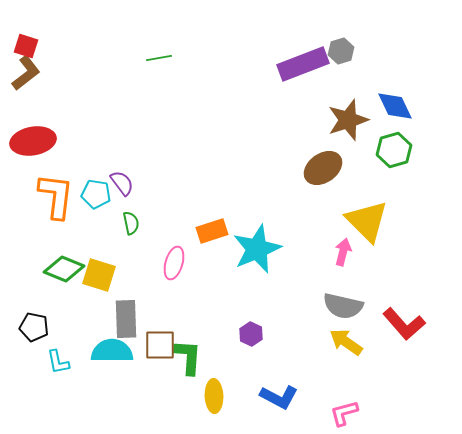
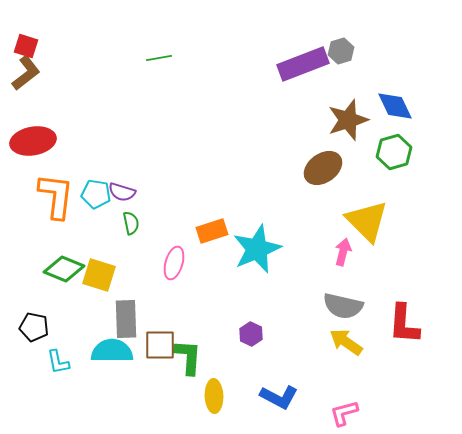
green hexagon: moved 2 px down
purple semicircle: moved 9 px down; rotated 144 degrees clockwise
red L-shape: rotated 45 degrees clockwise
